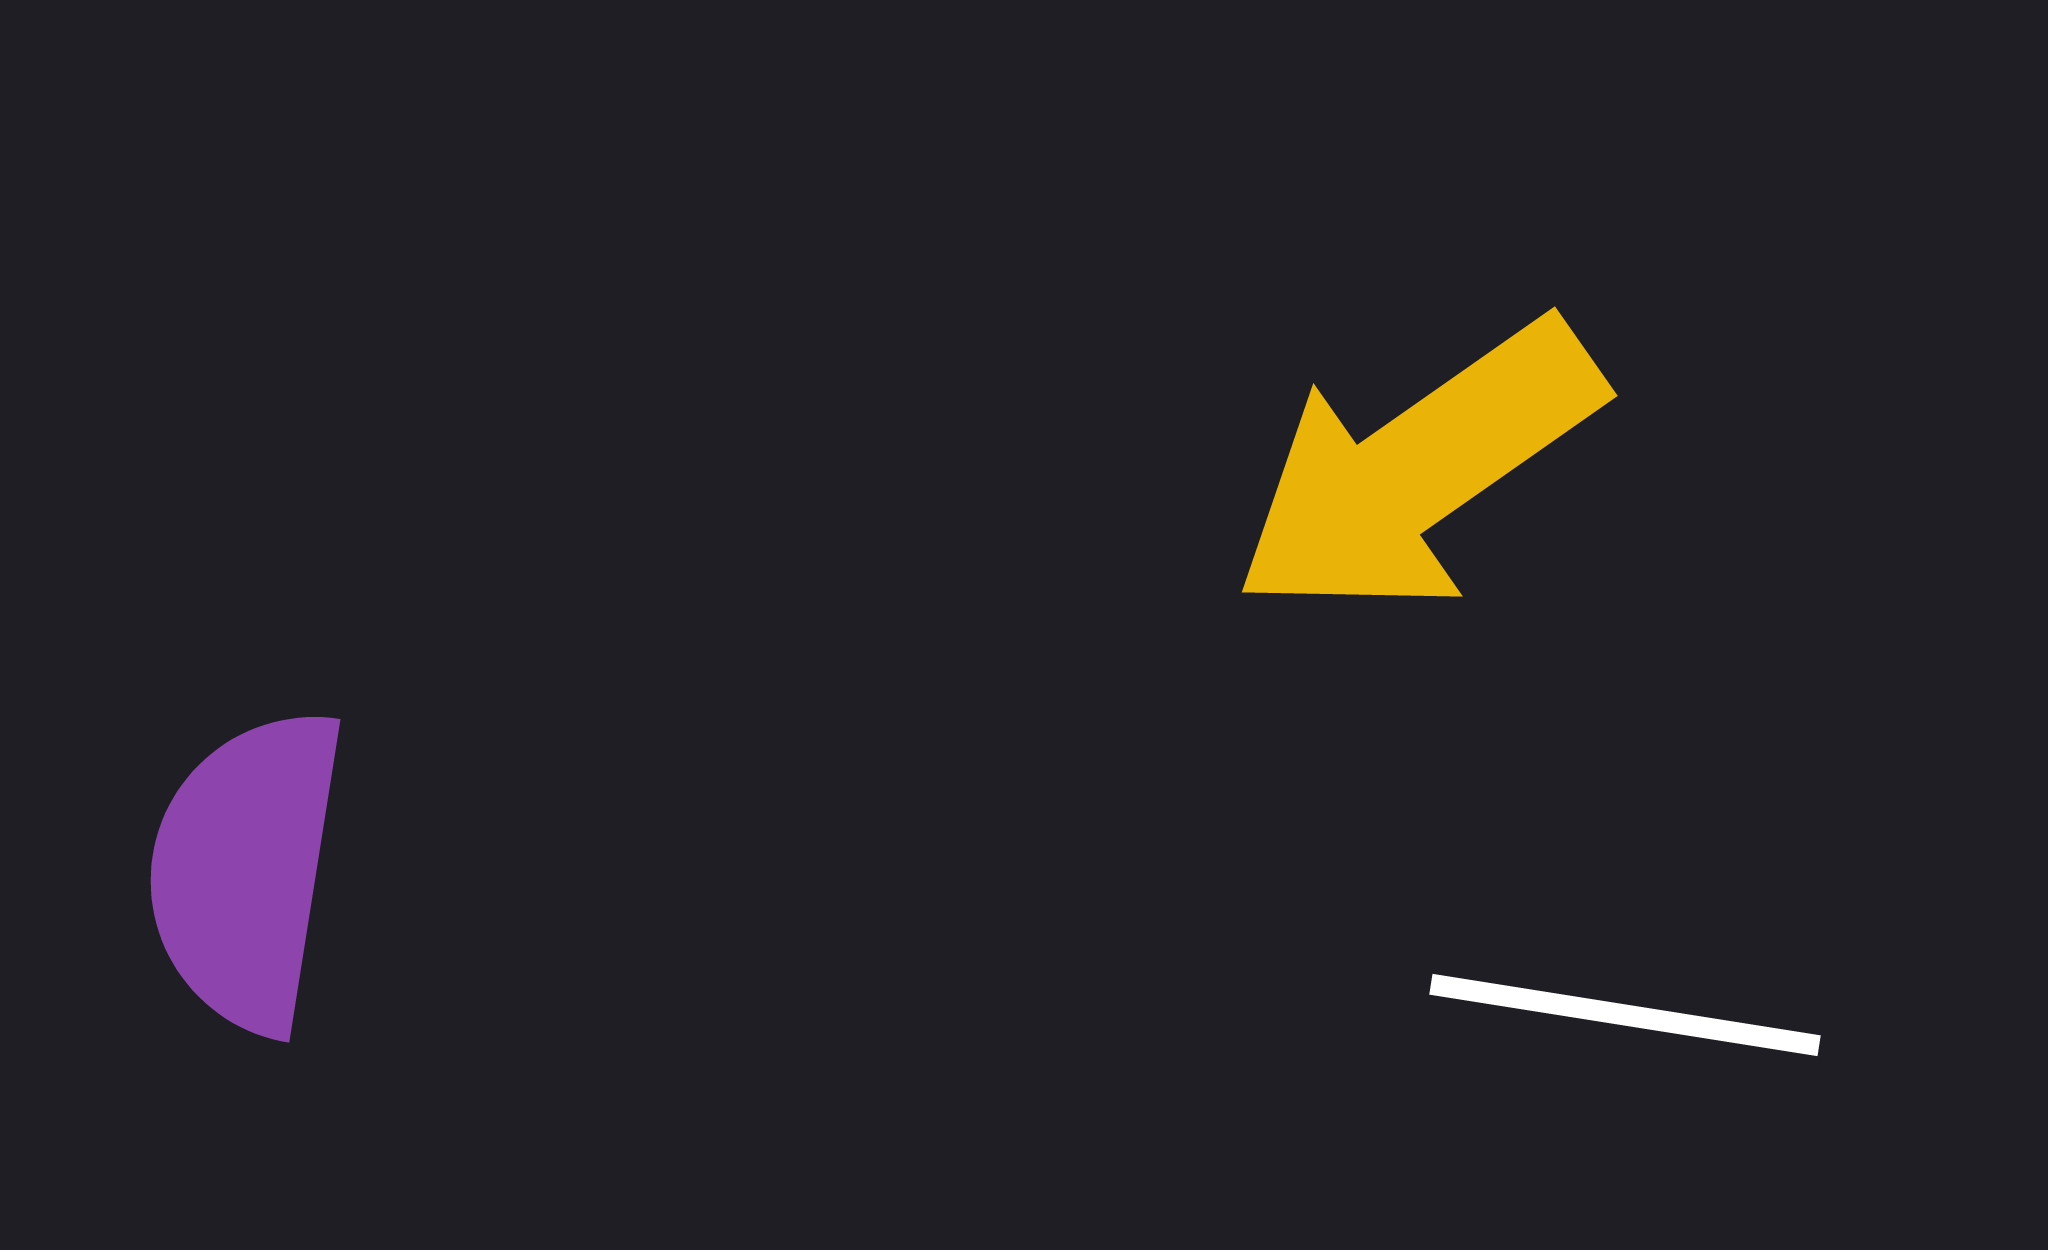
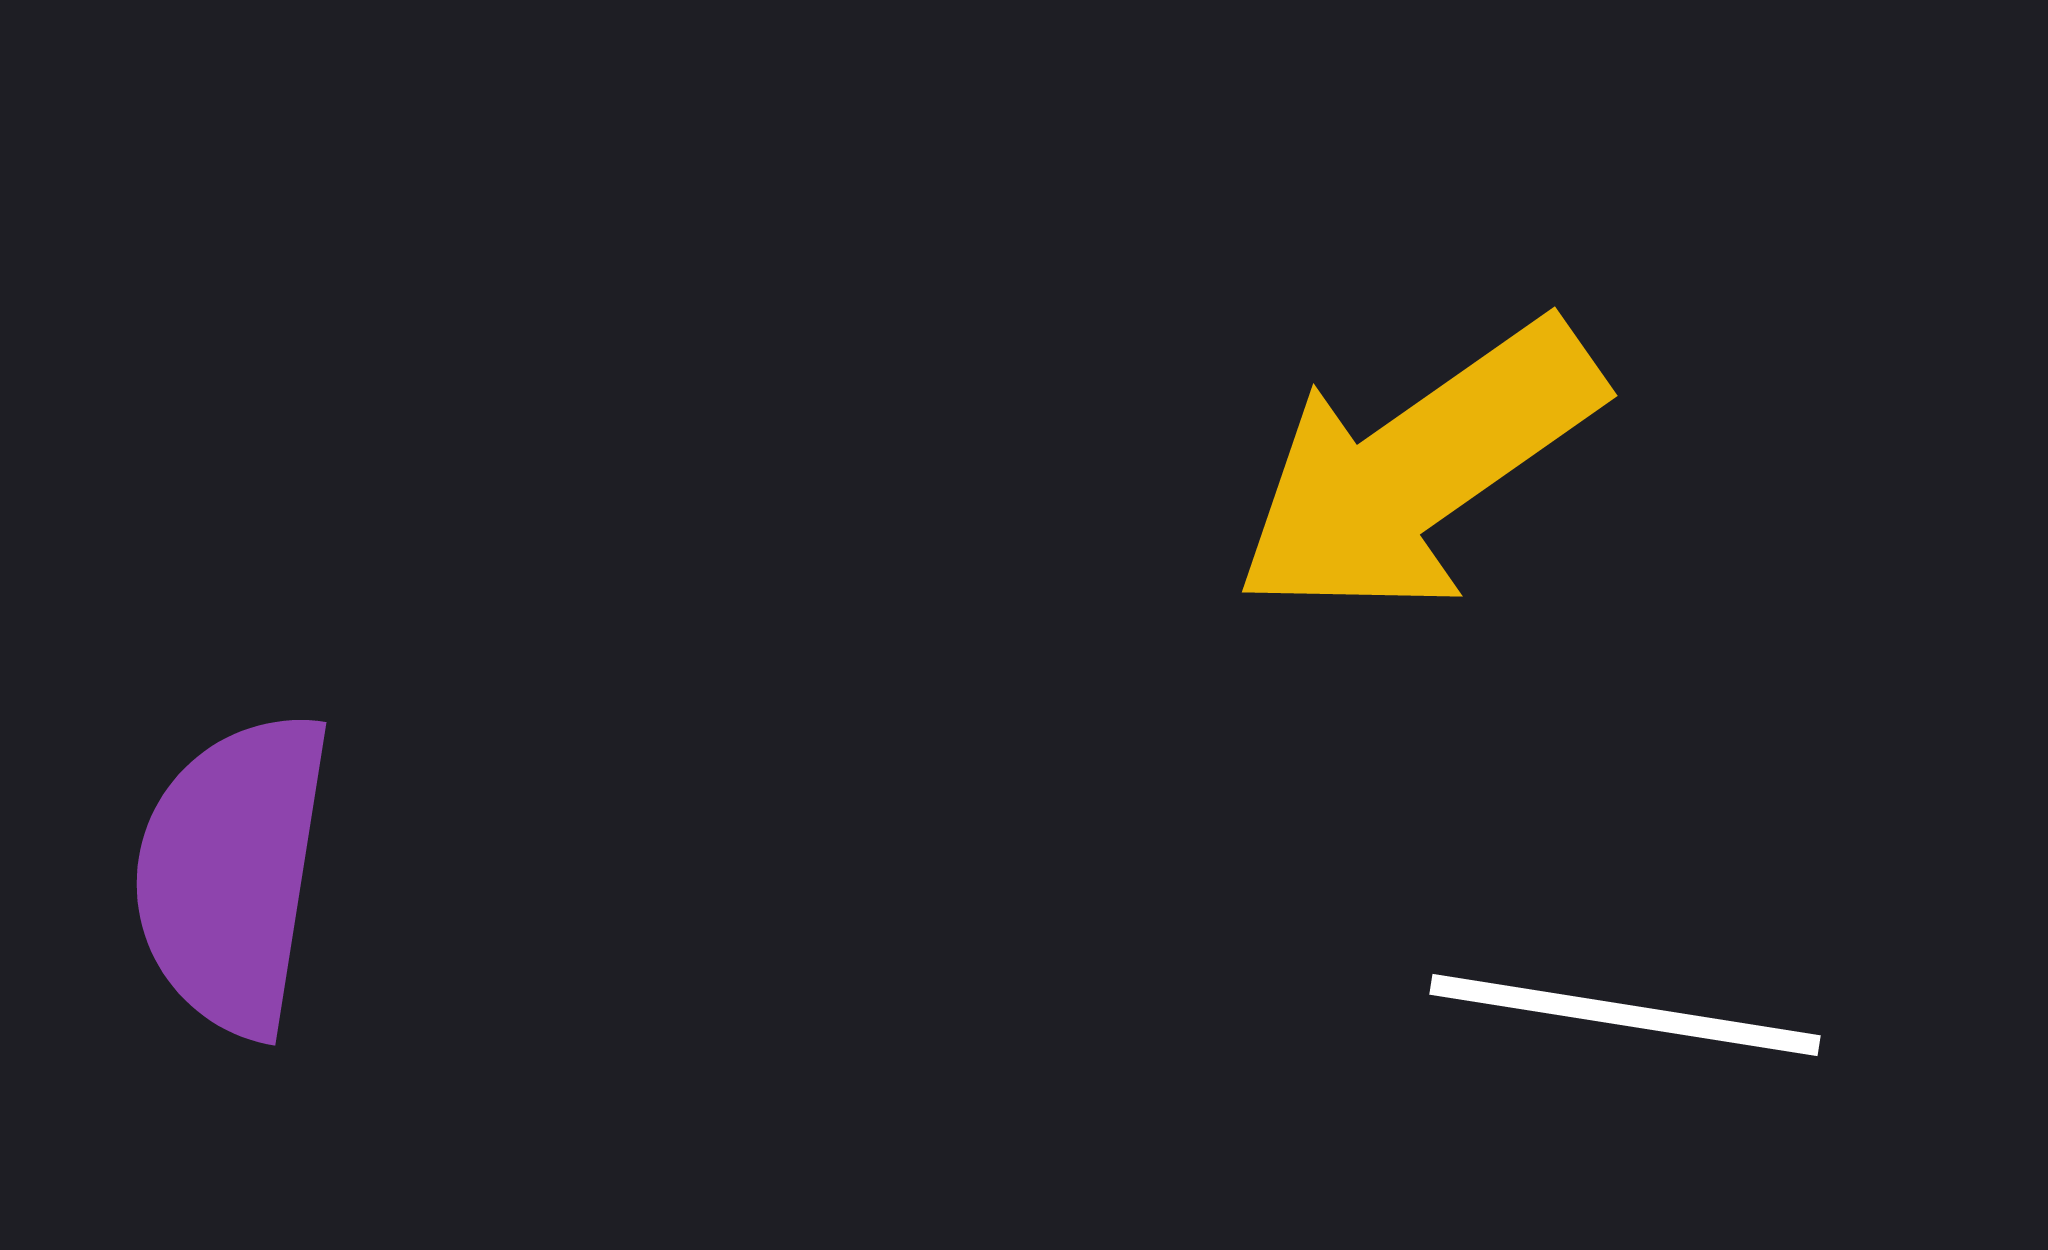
purple semicircle: moved 14 px left, 3 px down
